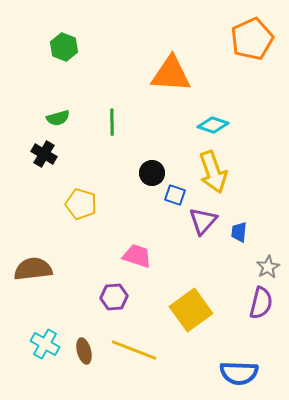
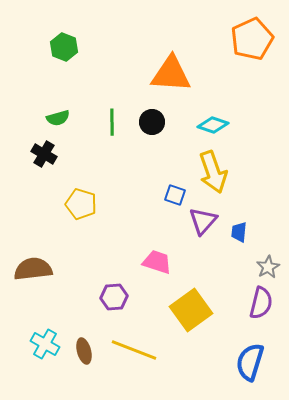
black circle: moved 51 px up
pink trapezoid: moved 20 px right, 6 px down
blue semicircle: moved 11 px right, 11 px up; rotated 105 degrees clockwise
